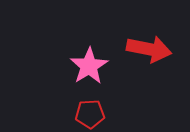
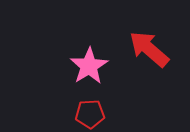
red arrow: rotated 150 degrees counterclockwise
